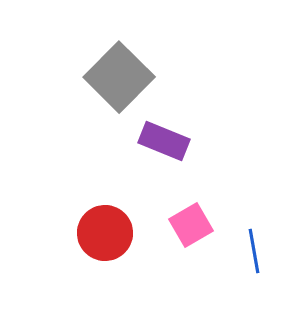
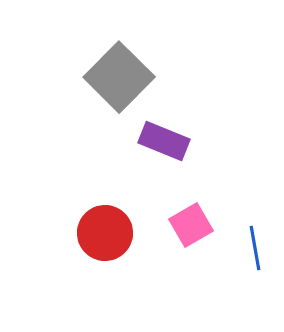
blue line: moved 1 px right, 3 px up
